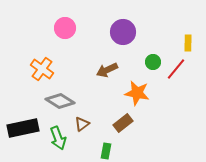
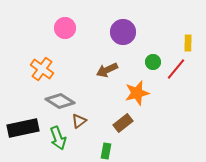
orange star: rotated 25 degrees counterclockwise
brown triangle: moved 3 px left, 3 px up
